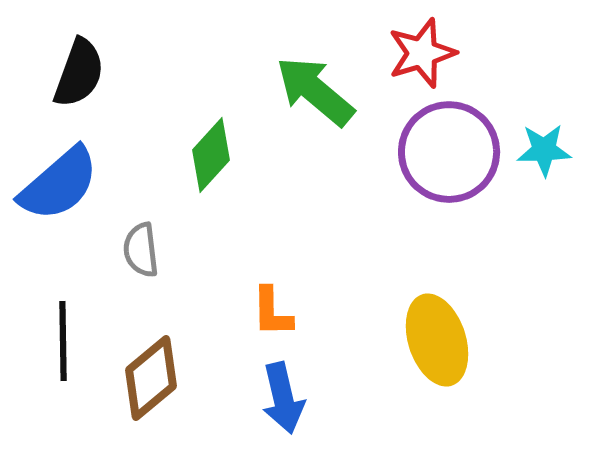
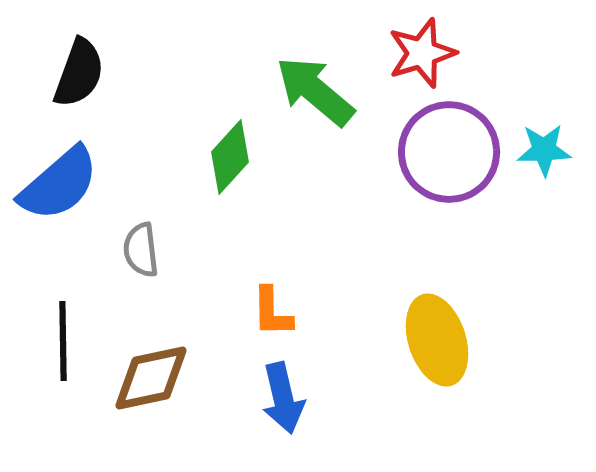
green diamond: moved 19 px right, 2 px down
brown diamond: rotated 28 degrees clockwise
